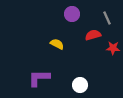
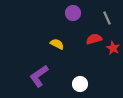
purple circle: moved 1 px right, 1 px up
red semicircle: moved 1 px right, 4 px down
red star: rotated 24 degrees clockwise
purple L-shape: moved 2 px up; rotated 35 degrees counterclockwise
white circle: moved 1 px up
